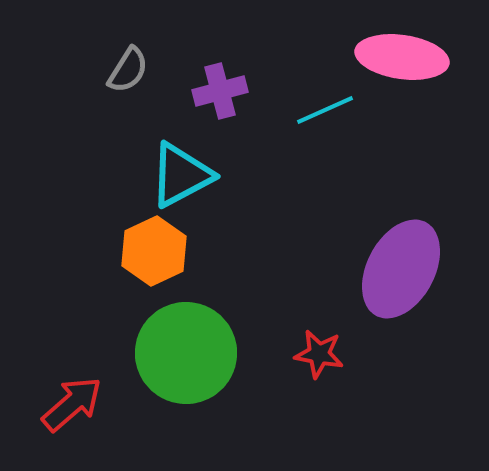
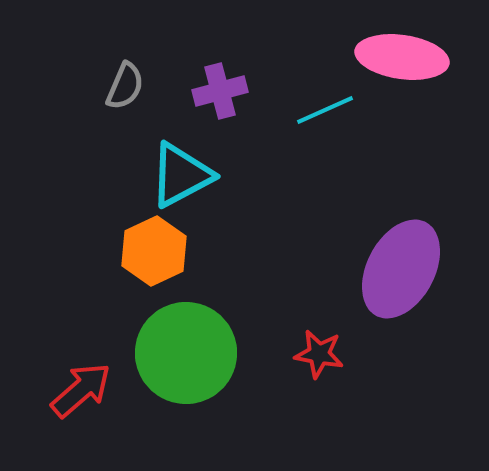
gray semicircle: moved 3 px left, 16 px down; rotated 9 degrees counterclockwise
red arrow: moved 9 px right, 14 px up
